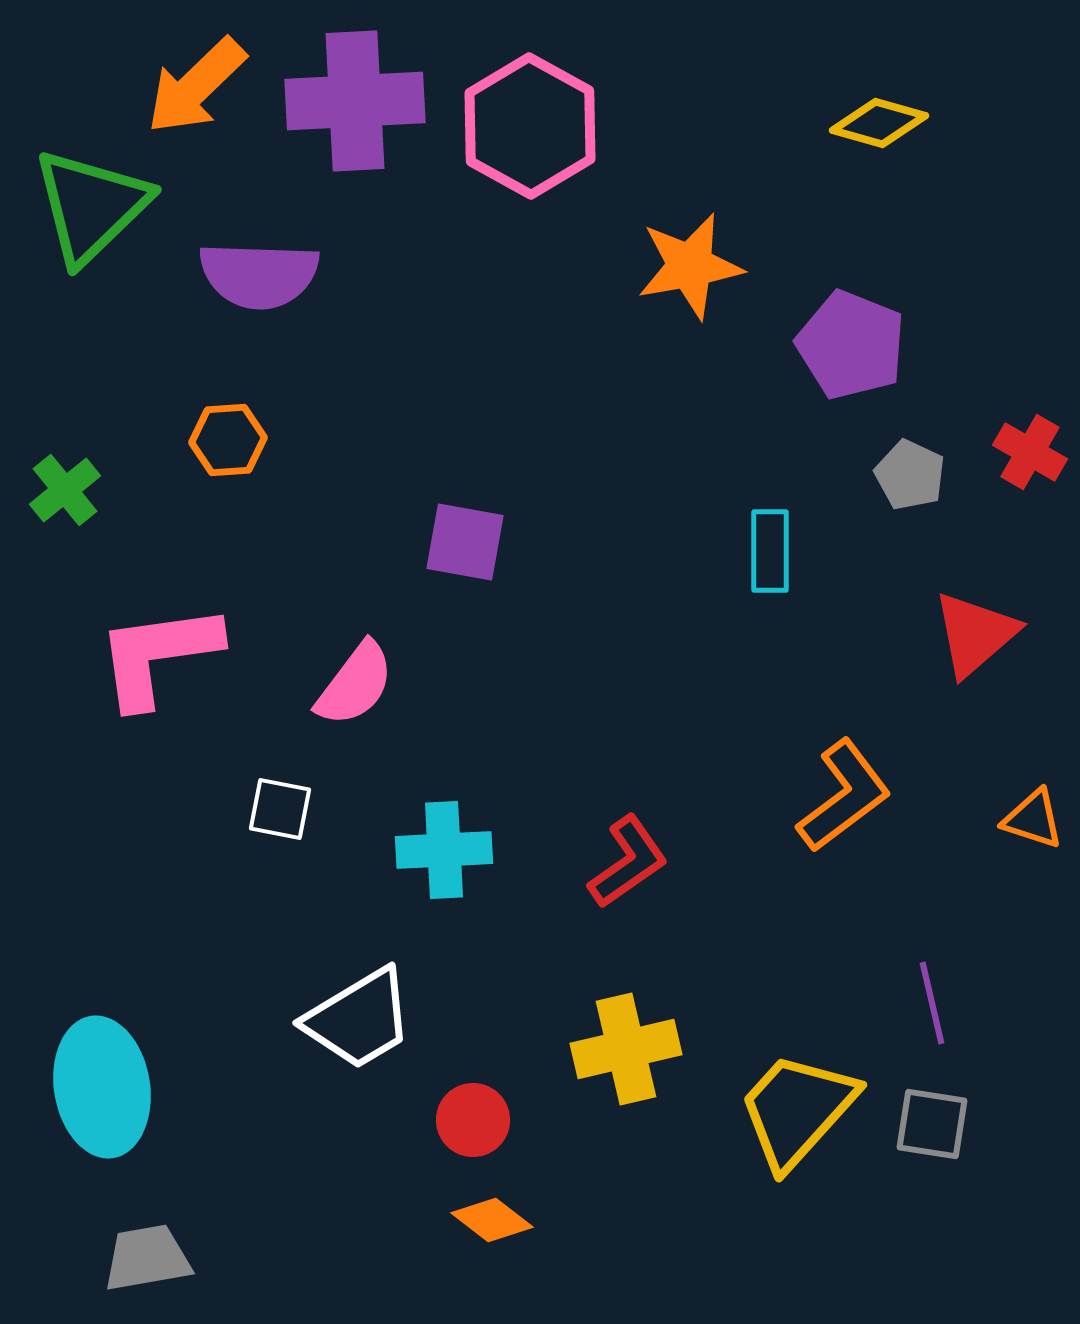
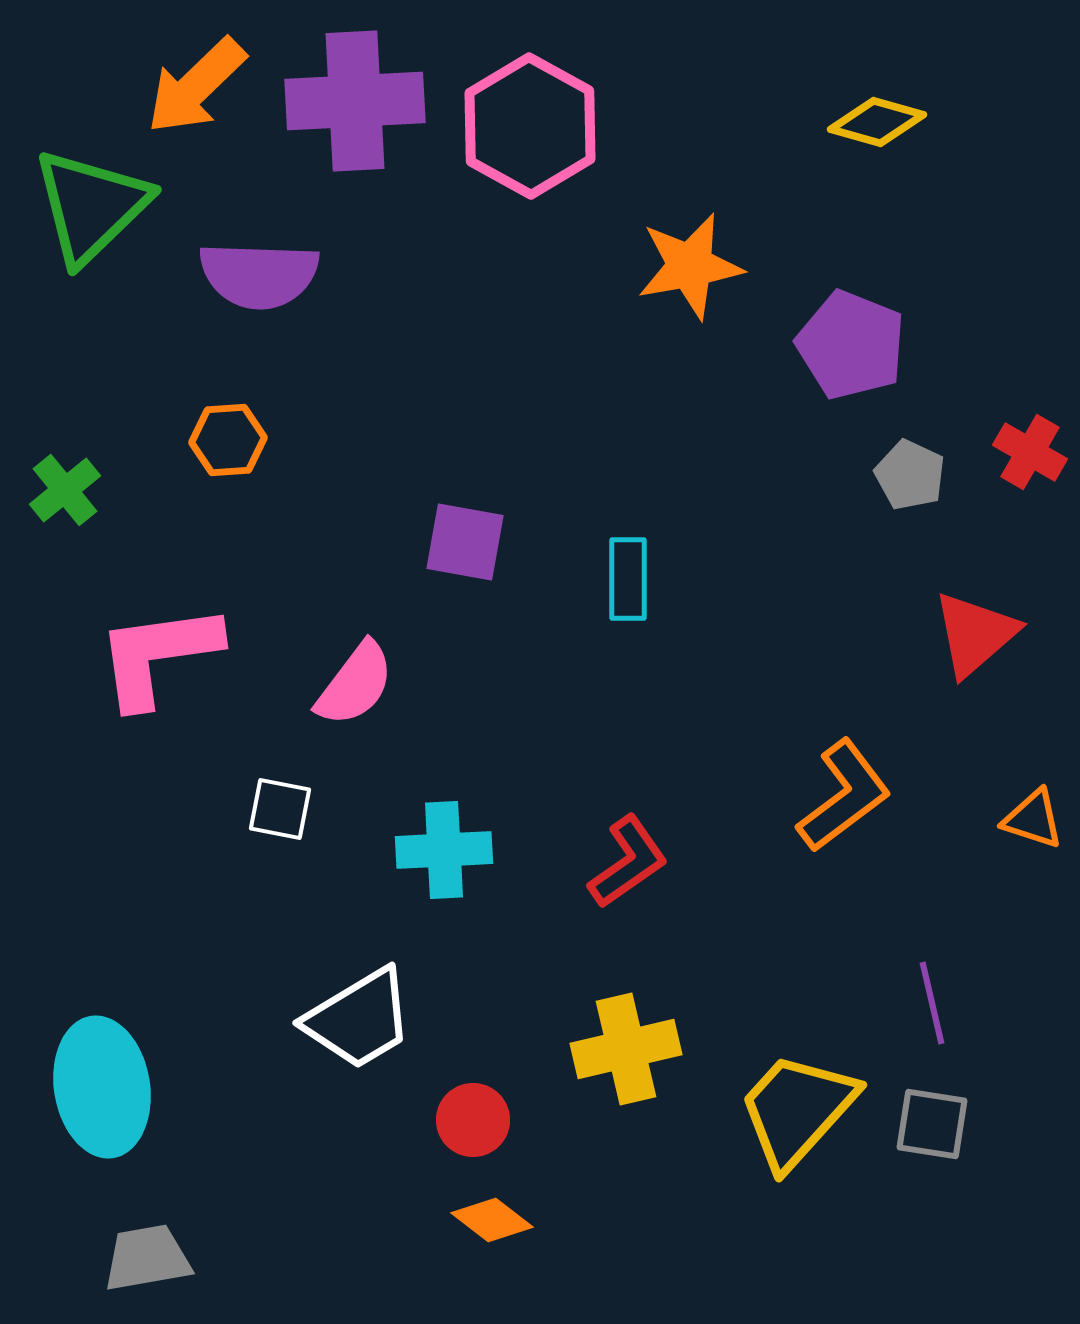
yellow diamond: moved 2 px left, 1 px up
cyan rectangle: moved 142 px left, 28 px down
